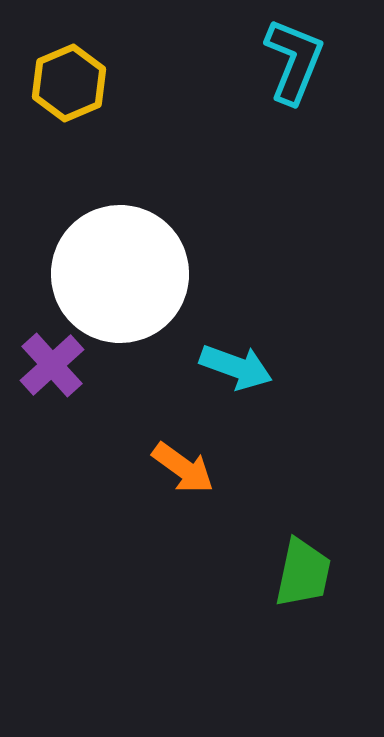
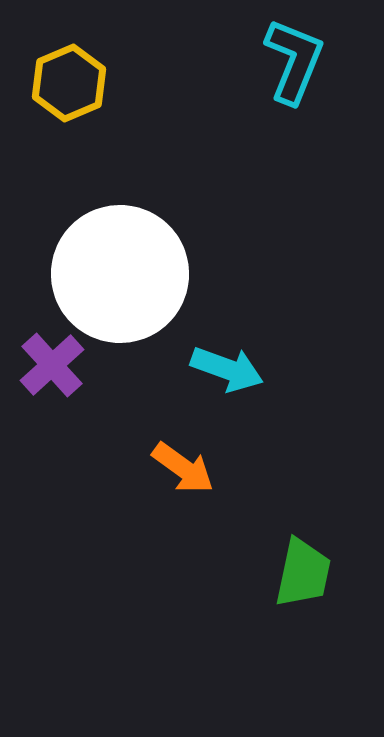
cyan arrow: moved 9 px left, 2 px down
